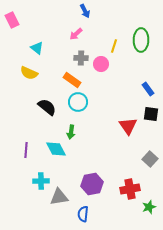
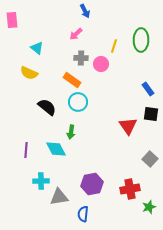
pink rectangle: rotated 21 degrees clockwise
